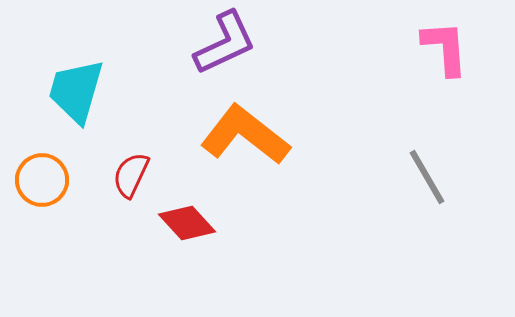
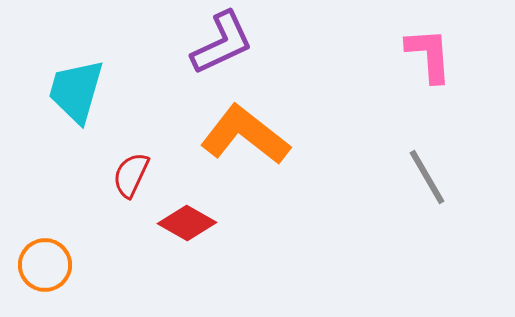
purple L-shape: moved 3 px left
pink L-shape: moved 16 px left, 7 px down
orange circle: moved 3 px right, 85 px down
red diamond: rotated 18 degrees counterclockwise
